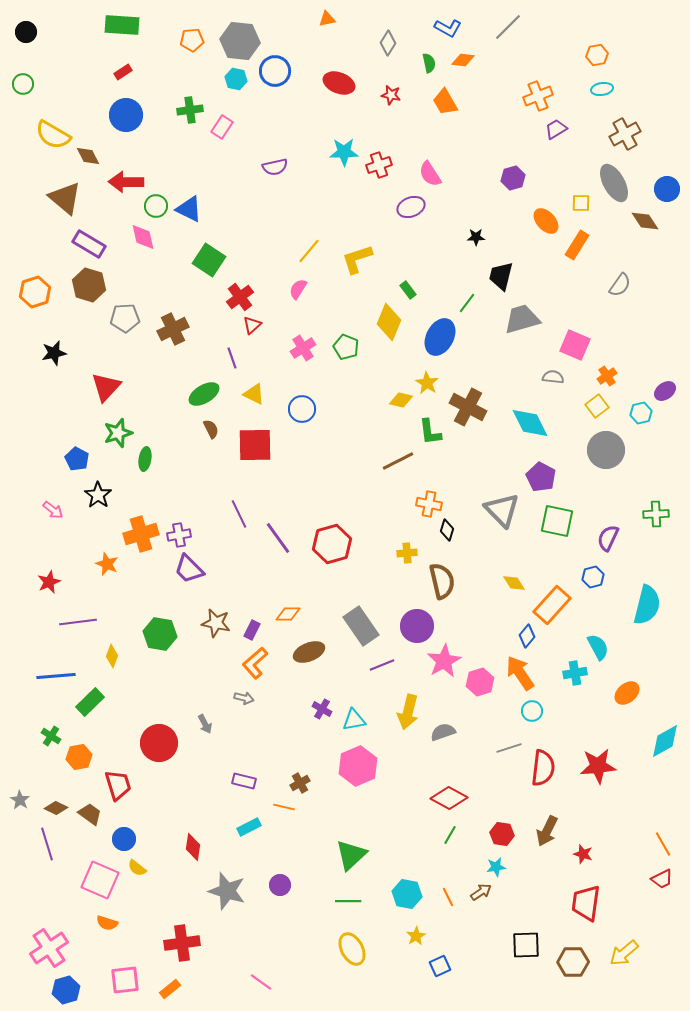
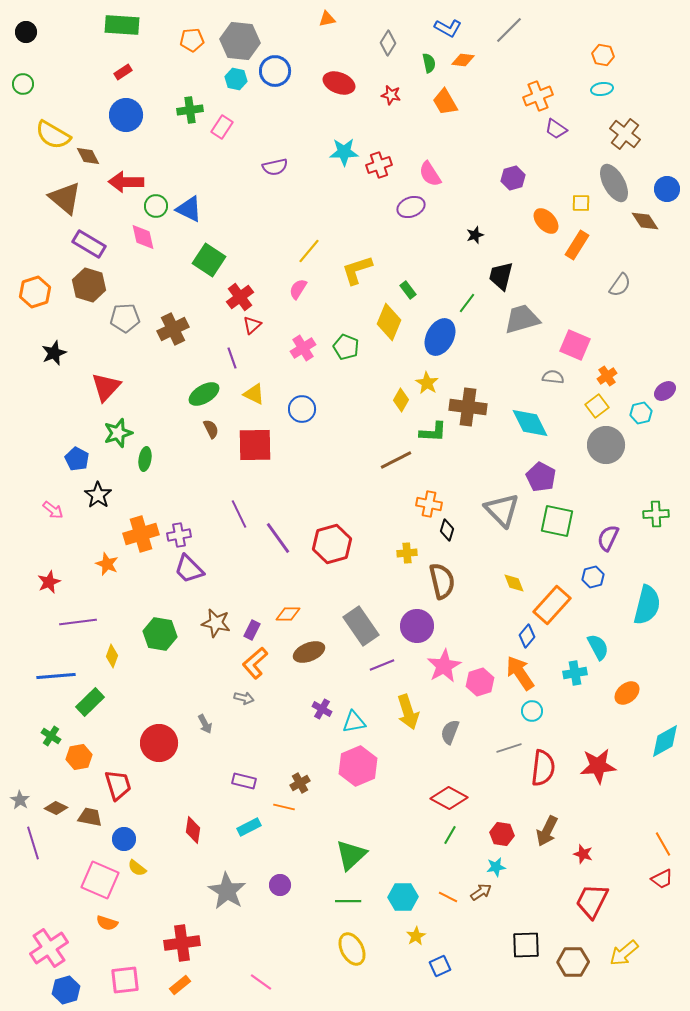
gray line at (508, 27): moved 1 px right, 3 px down
orange hexagon at (597, 55): moved 6 px right; rotated 20 degrees clockwise
purple trapezoid at (556, 129): rotated 115 degrees counterclockwise
brown cross at (625, 134): rotated 24 degrees counterclockwise
black star at (476, 237): moved 1 px left, 2 px up; rotated 18 degrees counterclockwise
yellow L-shape at (357, 259): moved 11 px down
black star at (54, 353): rotated 10 degrees counterclockwise
yellow diamond at (401, 400): rotated 75 degrees counterclockwise
brown cross at (468, 407): rotated 21 degrees counterclockwise
green L-shape at (430, 432): moved 3 px right; rotated 80 degrees counterclockwise
gray circle at (606, 450): moved 5 px up
brown line at (398, 461): moved 2 px left, 1 px up
yellow diamond at (514, 583): rotated 10 degrees clockwise
pink star at (444, 661): moved 5 px down
yellow arrow at (408, 712): rotated 32 degrees counterclockwise
cyan triangle at (354, 720): moved 2 px down
gray semicircle at (443, 732): moved 7 px right; rotated 50 degrees counterclockwise
brown trapezoid at (90, 814): moved 3 px down; rotated 25 degrees counterclockwise
purple line at (47, 844): moved 14 px left, 1 px up
red diamond at (193, 847): moved 17 px up
gray star at (227, 891): rotated 15 degrees clockwise
cyan hexagon at (407, 894): moved 4 px left, 3 px down; rotated 12 degrees counterclockwise
orange line at (448, 897): rotated 36 degrees counterclockwise
red trapezoid at (586, 903): moved 6 px right, 2 px up; rotated 18 degrees clockwise
orange rectangle at (170, 989): moved 10 px right, 4 px up
